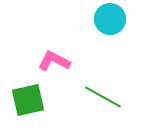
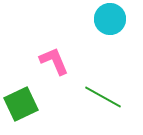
pink L-shape: rotated 40 degrees clockwise
green square: moved 7 px left, 4 px down; rotated 12 degrees counterclockwise
